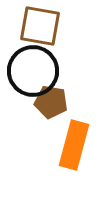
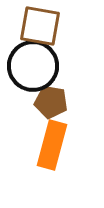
black circle: moved 5 px up
orange rectangle: moved 22 px left
